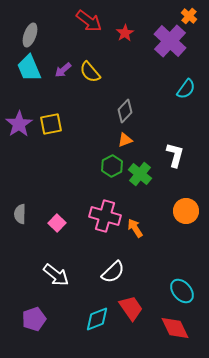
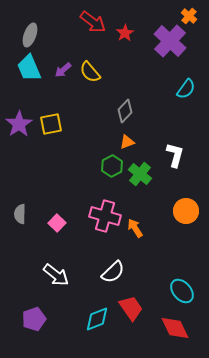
red arrow: moved 4 px right, 1 px down
orange triangle: moved 2 px right, 2 px down
